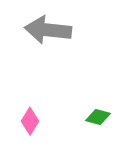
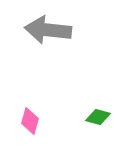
pink diamond: rotated 16 degrees counterclockwise
